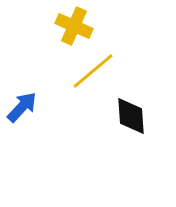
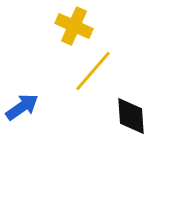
yellow line: rotated 9 degrees counterclockwise
blue arrow: rotated 12 degrees clockwise
